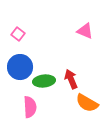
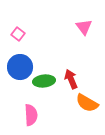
pink triangle: moved 1 px left, 4 px up; rotated 30 degrees clockwise
pink semicircle: moved 1 px right, 8 px down
